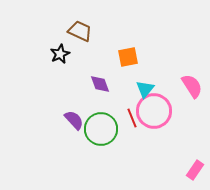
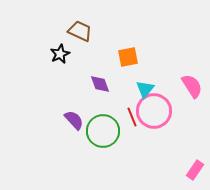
red line: moved 1 px up
green circle: moved 2 px right, 2 px down
